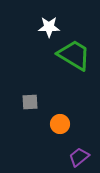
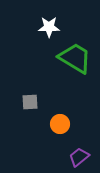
green trapezoid: moved 1 px right, 3 px down
